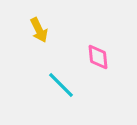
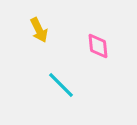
pink diamond: moved 11 px up
